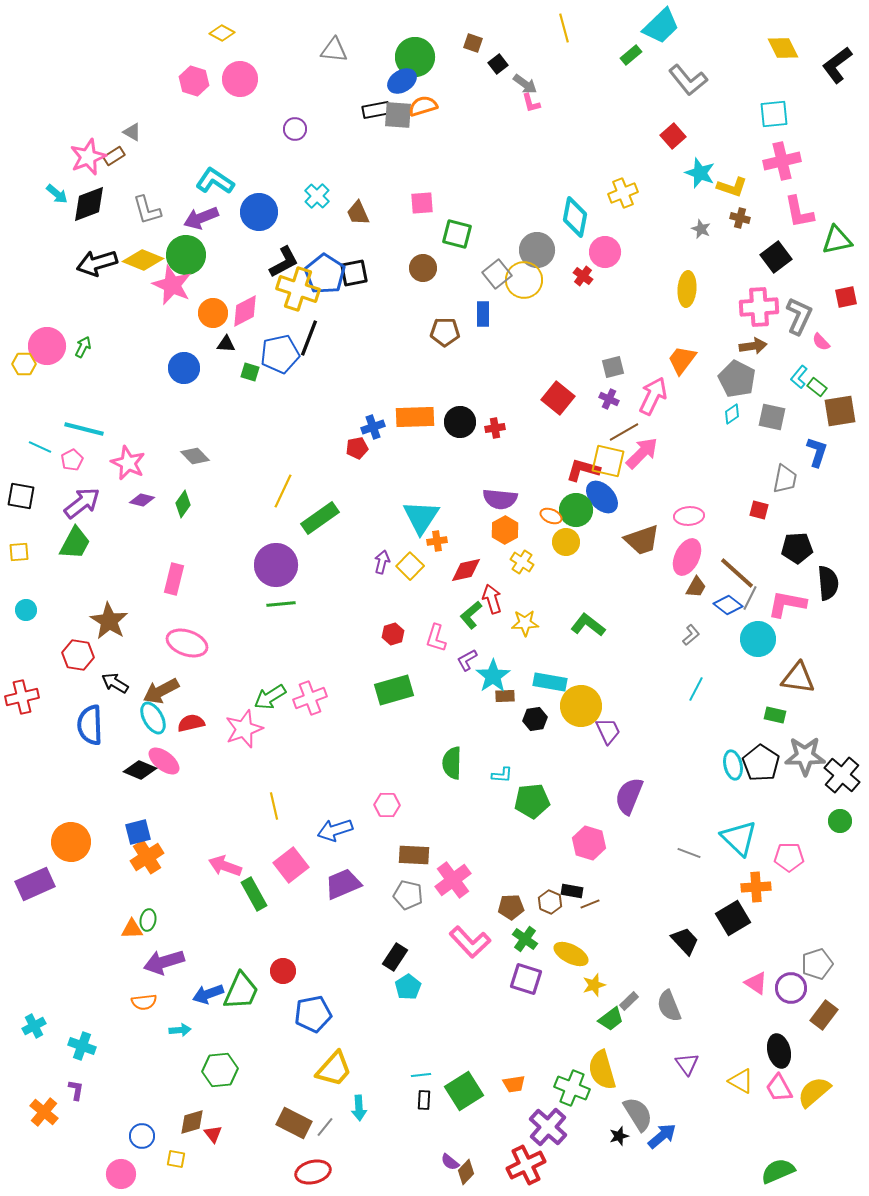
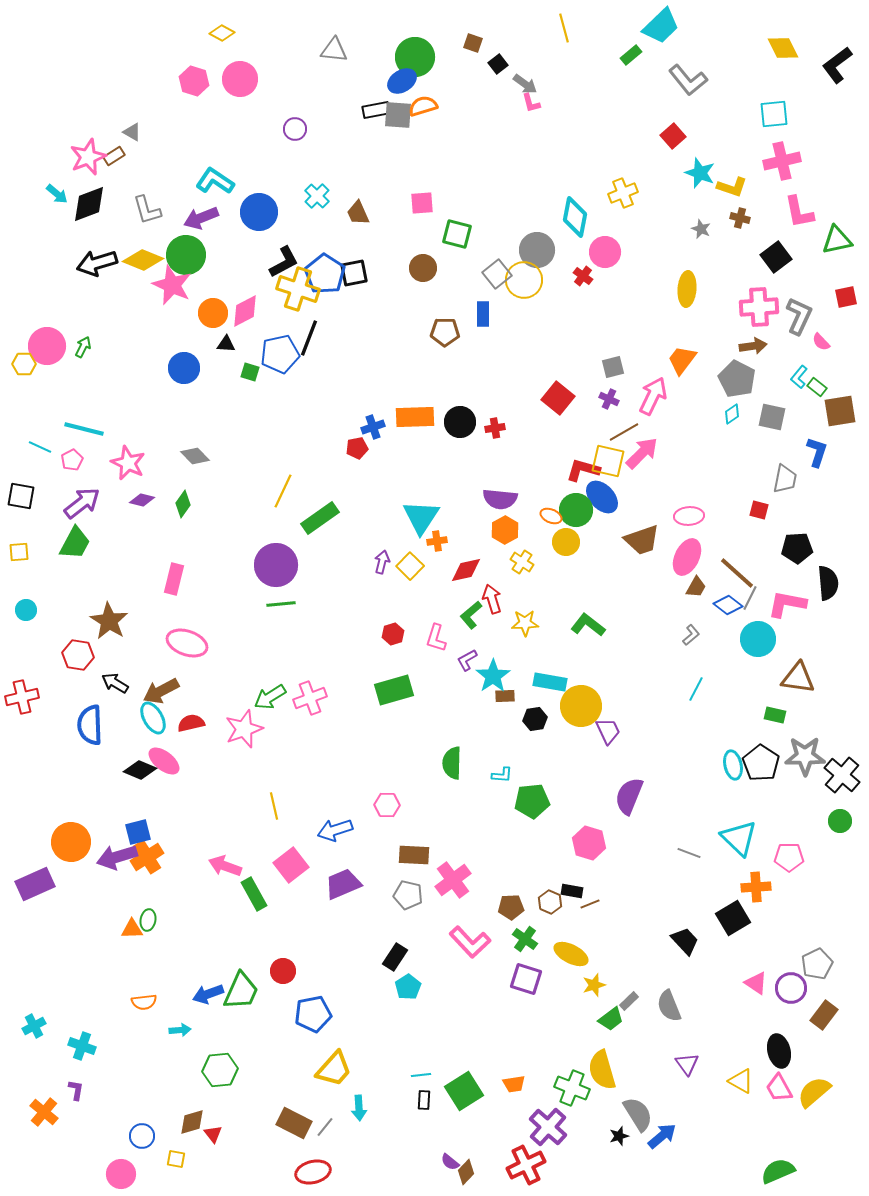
purple arrow at (164, 962): moved 47 px left, 105 px up
gray pentagon at (817, 964): rotated 8 degrees counterclockwise
